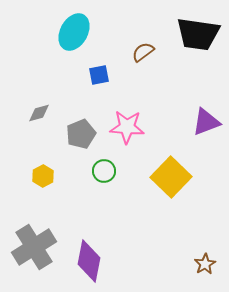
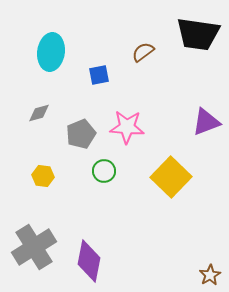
cyan ellipse: moved 23 px left, 20 px down; rotated 21 degrees counterclockwise
yellow hexagon: rotated 25 degrees counterclockwise
brown star: moved 5 px right, 11 px down
